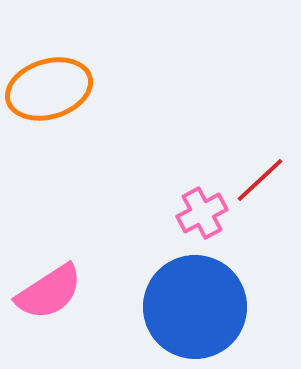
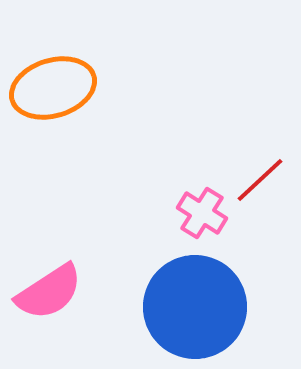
orange ellipse: moved 4 px right, 1 px up
pink cross: rotated 30 degrees counterclockwise
